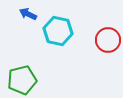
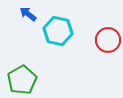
blue arrow: rotated 12 degrees clockwise
green pentagon: rotated 16 degrees counterclockwise
